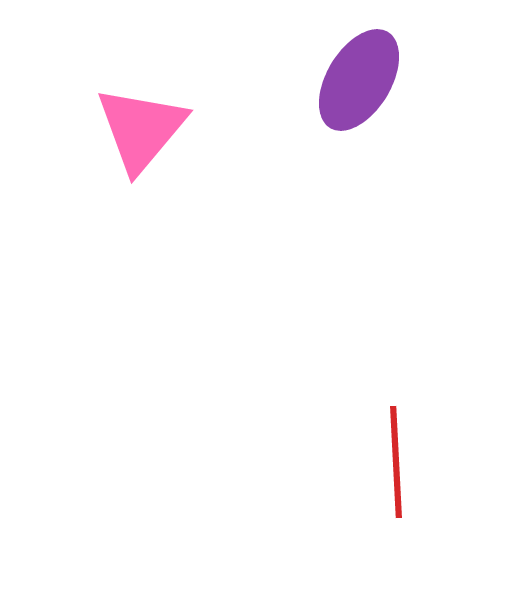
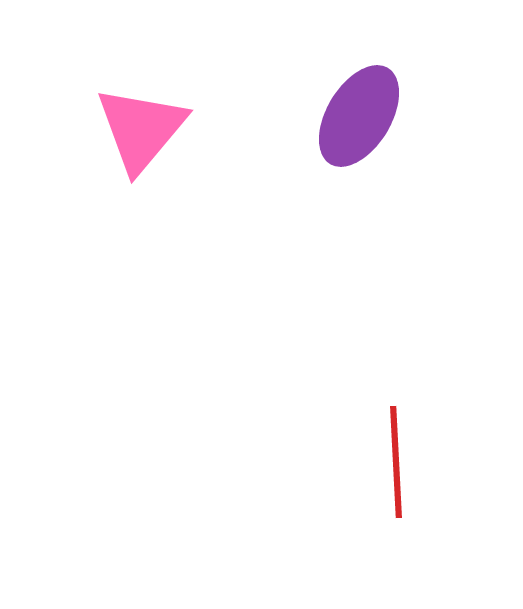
purple ellipse: moved 36 px down
